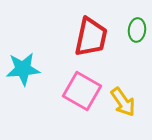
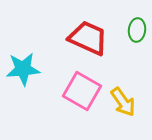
red trapezoid: moved 3 px left, 1 px down; rotated 78 degrees counterclockwise
